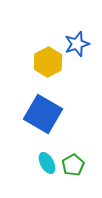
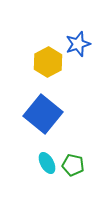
blue star: moved 1 px right
blue square: rotated 9 degrees clockwise
green pentagon: rotated 30 degrees counterclockwise
